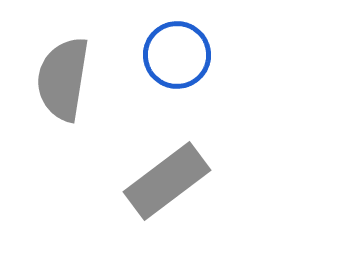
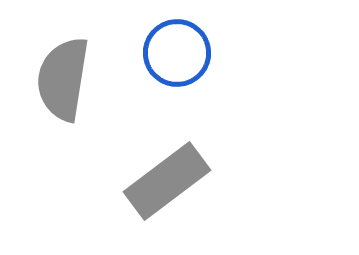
blue circle: moved 2 px up
